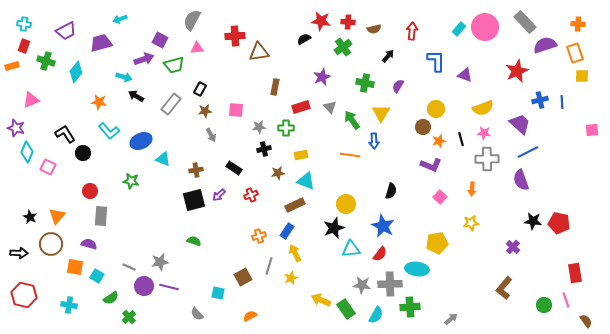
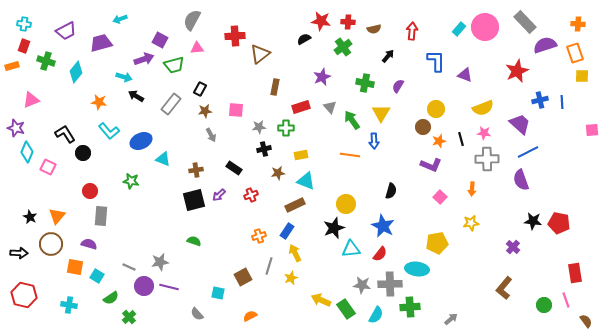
brown triangle at (259, 52): moved 1 px right, 2 px down; rotated 30 degrees counterclockwise
